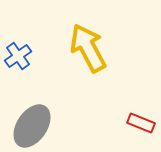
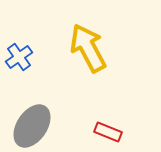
blue cross: moved 1 px right, 1 px down
red rectangle: moved 33 px left, 9 px down
